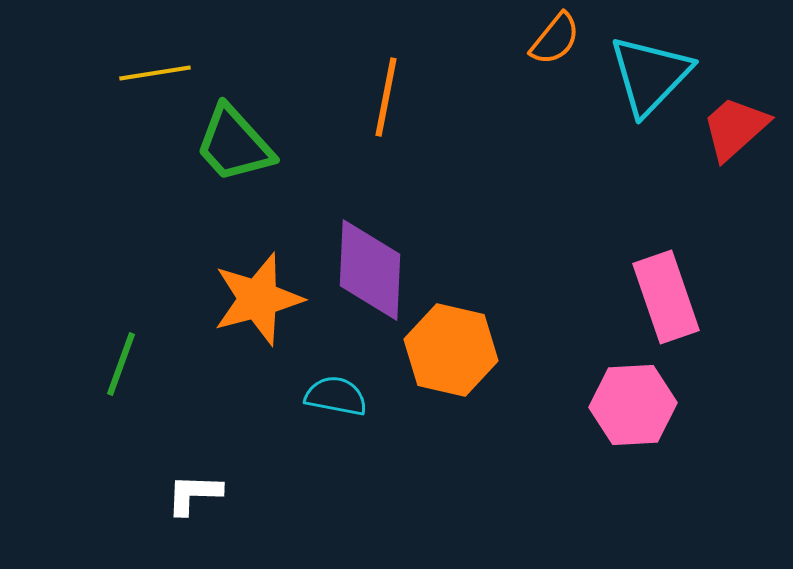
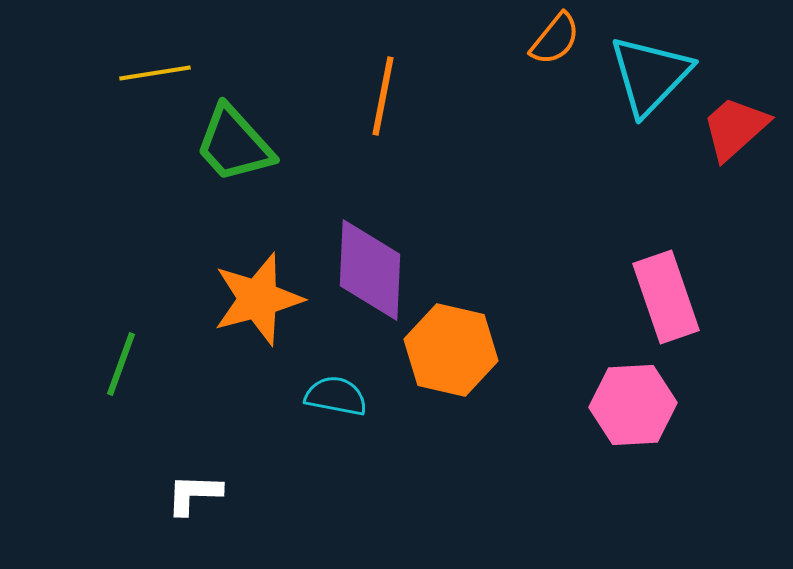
orange line: moved 3 px left, 1 px up
